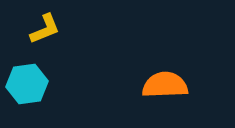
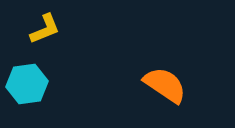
orange semicircle: rotated 36 degrees clockwise
